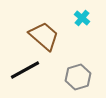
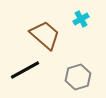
cyan cross: moved 1 px left, 1 px down; rotated 21 degrees clockwise
brown trapezoid: moved 1 px right, 1 px up
